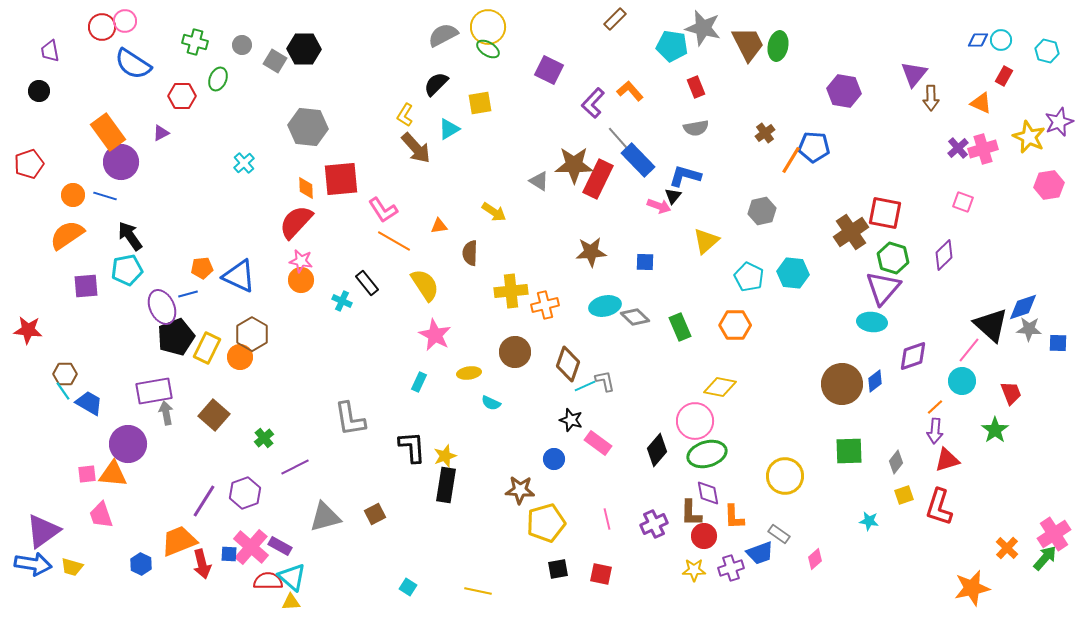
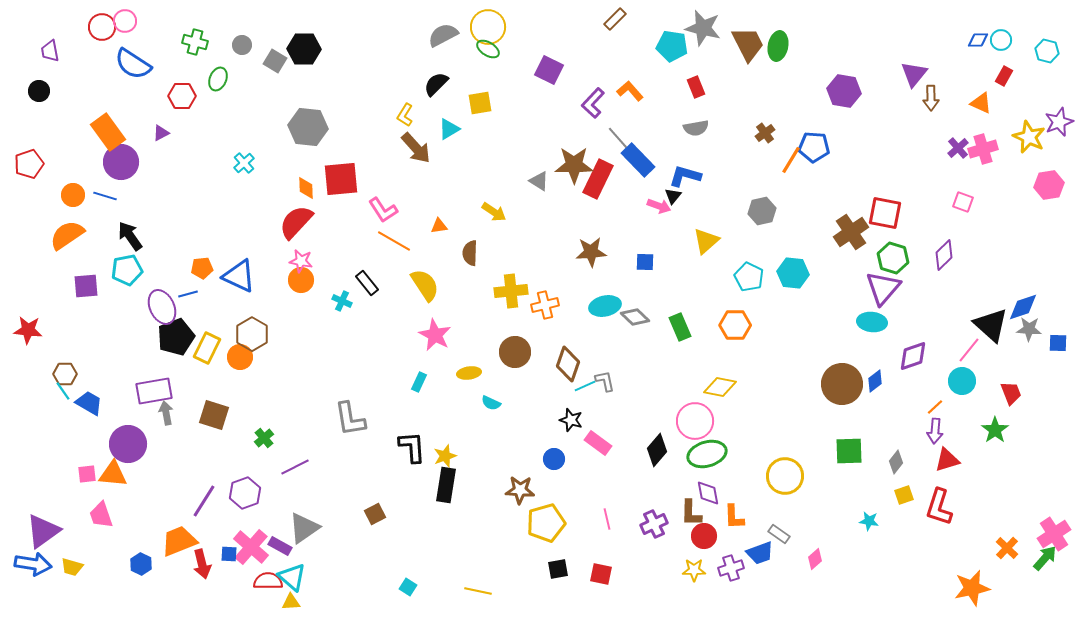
brown square at (214, 415): rotated 24 degrees counterclockwise
gray triangle at (325, 517): moved 21 px left, 11 px down; rotated 20 degrees counterclockwise
